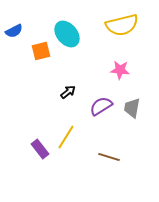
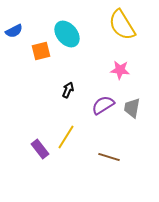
yellow semicircle: rotated 72 degrees clockwise
black arrow: moved 2 px up; rotated 28 degrees counterclockwise
purple semicircle: moved 2 px right, 1 px up
